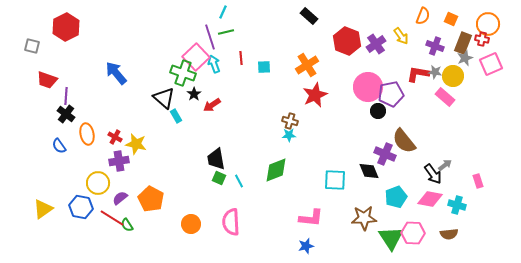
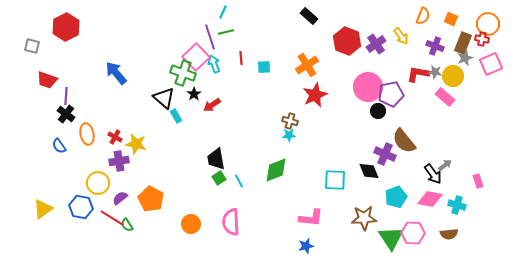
green square at (219, 178): rotated 32 degrees clockwise
